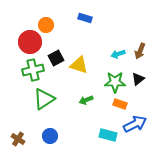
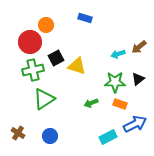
brown arrow: moved 1 px left, 4 px up; rotated 28 degrees clockwise
yellow triangle: moved 2 px left, 1 px down
green arrow: moved 5 px right, 3 px down
cyan rectangle: moved 2 px down; rotated 42 degrees counterclockwise
brown cross: moved 6 px up
